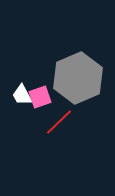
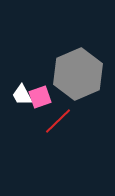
gray hexagon: moved 4 px up
red line: moved 1 px left, 1 px up
